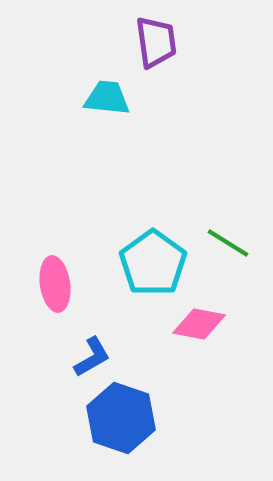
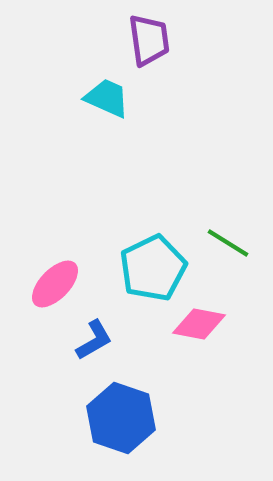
purple trapezoid: moved 7 px left, 2 px up
cyan trapezoid: rotated 18 degrees clockwise
cyan pentagon: moved 5 px down; rotated 10 degrees clockwise
pink ellipse: rotated 52 degrees clockwise
blue L-shape: moved 2 px right, 17 px up
